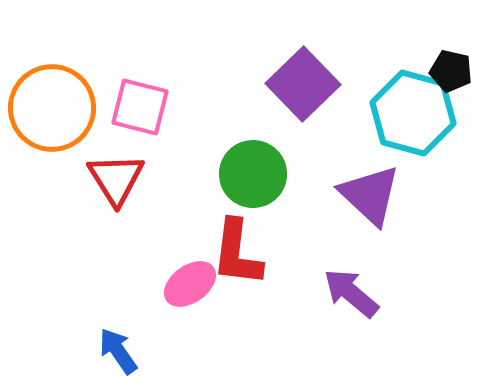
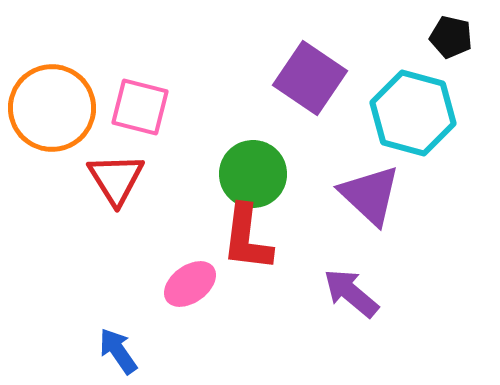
black pentagon: moved 34 px up
purple square: moved 7 px right, 6 px up; rotated 12 degrees counterclockwise
red L-shape: moved 10 px right, 15 px up
